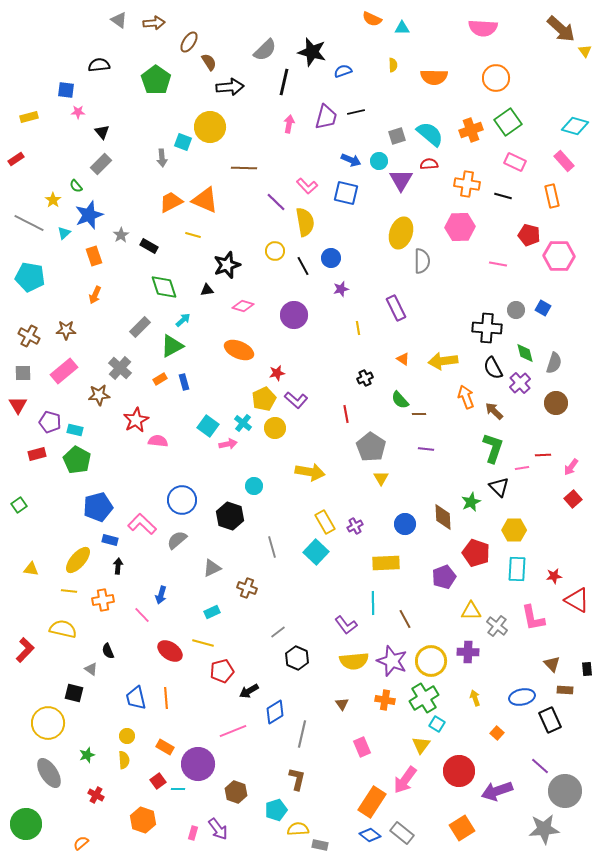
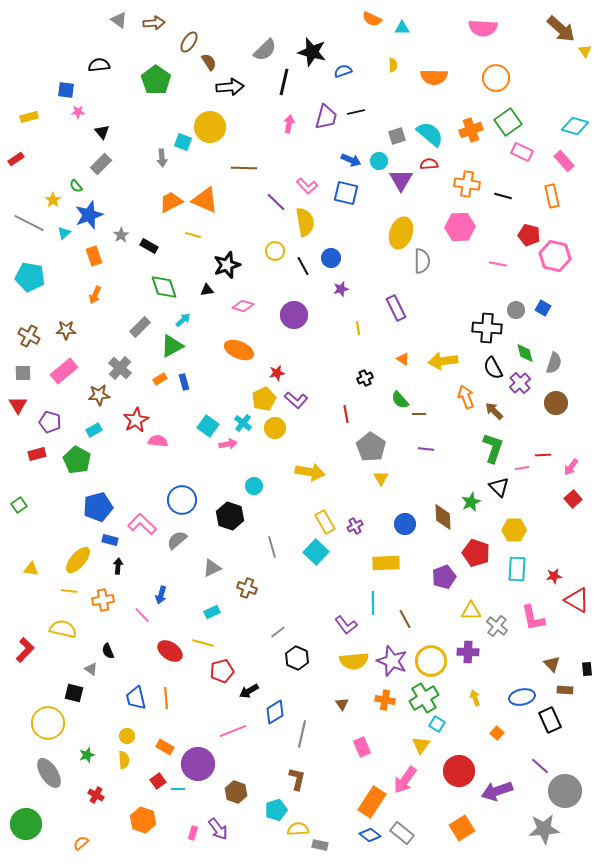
pink rectangle at (515, 162): moved 7 px right, 10 px up
pink hexagon at (559, 256): moved 4 px left; rotated 12 degrees clockwise
cyan rectangle at (75, 430): moved 19 px right; rotated 42 degrees counterclockwise
